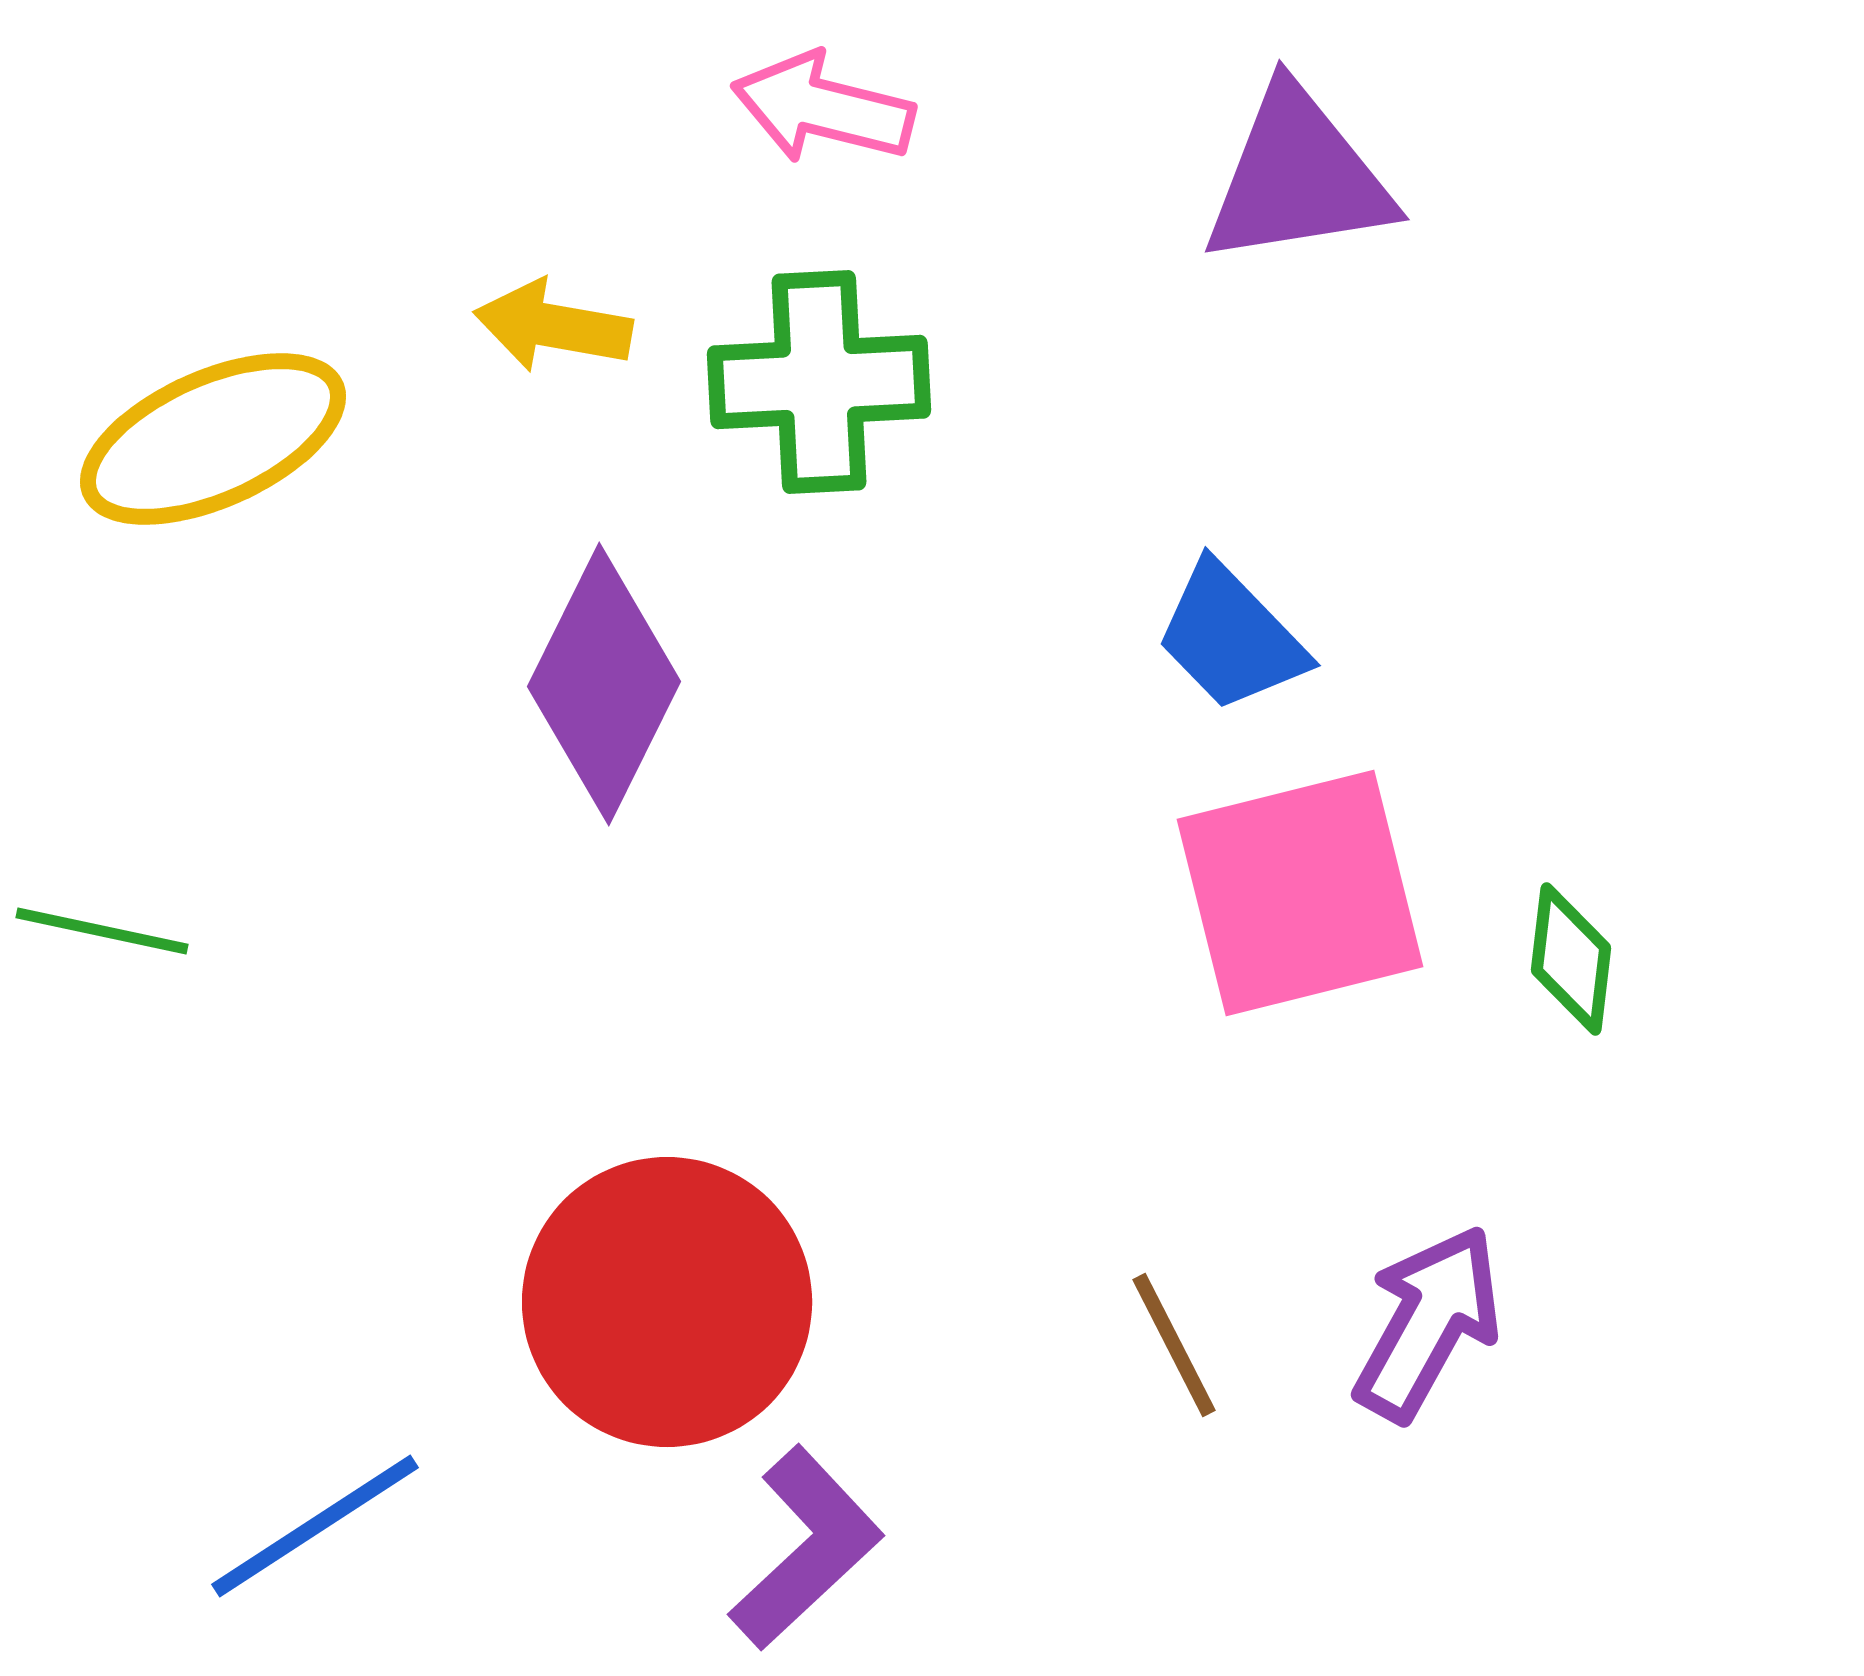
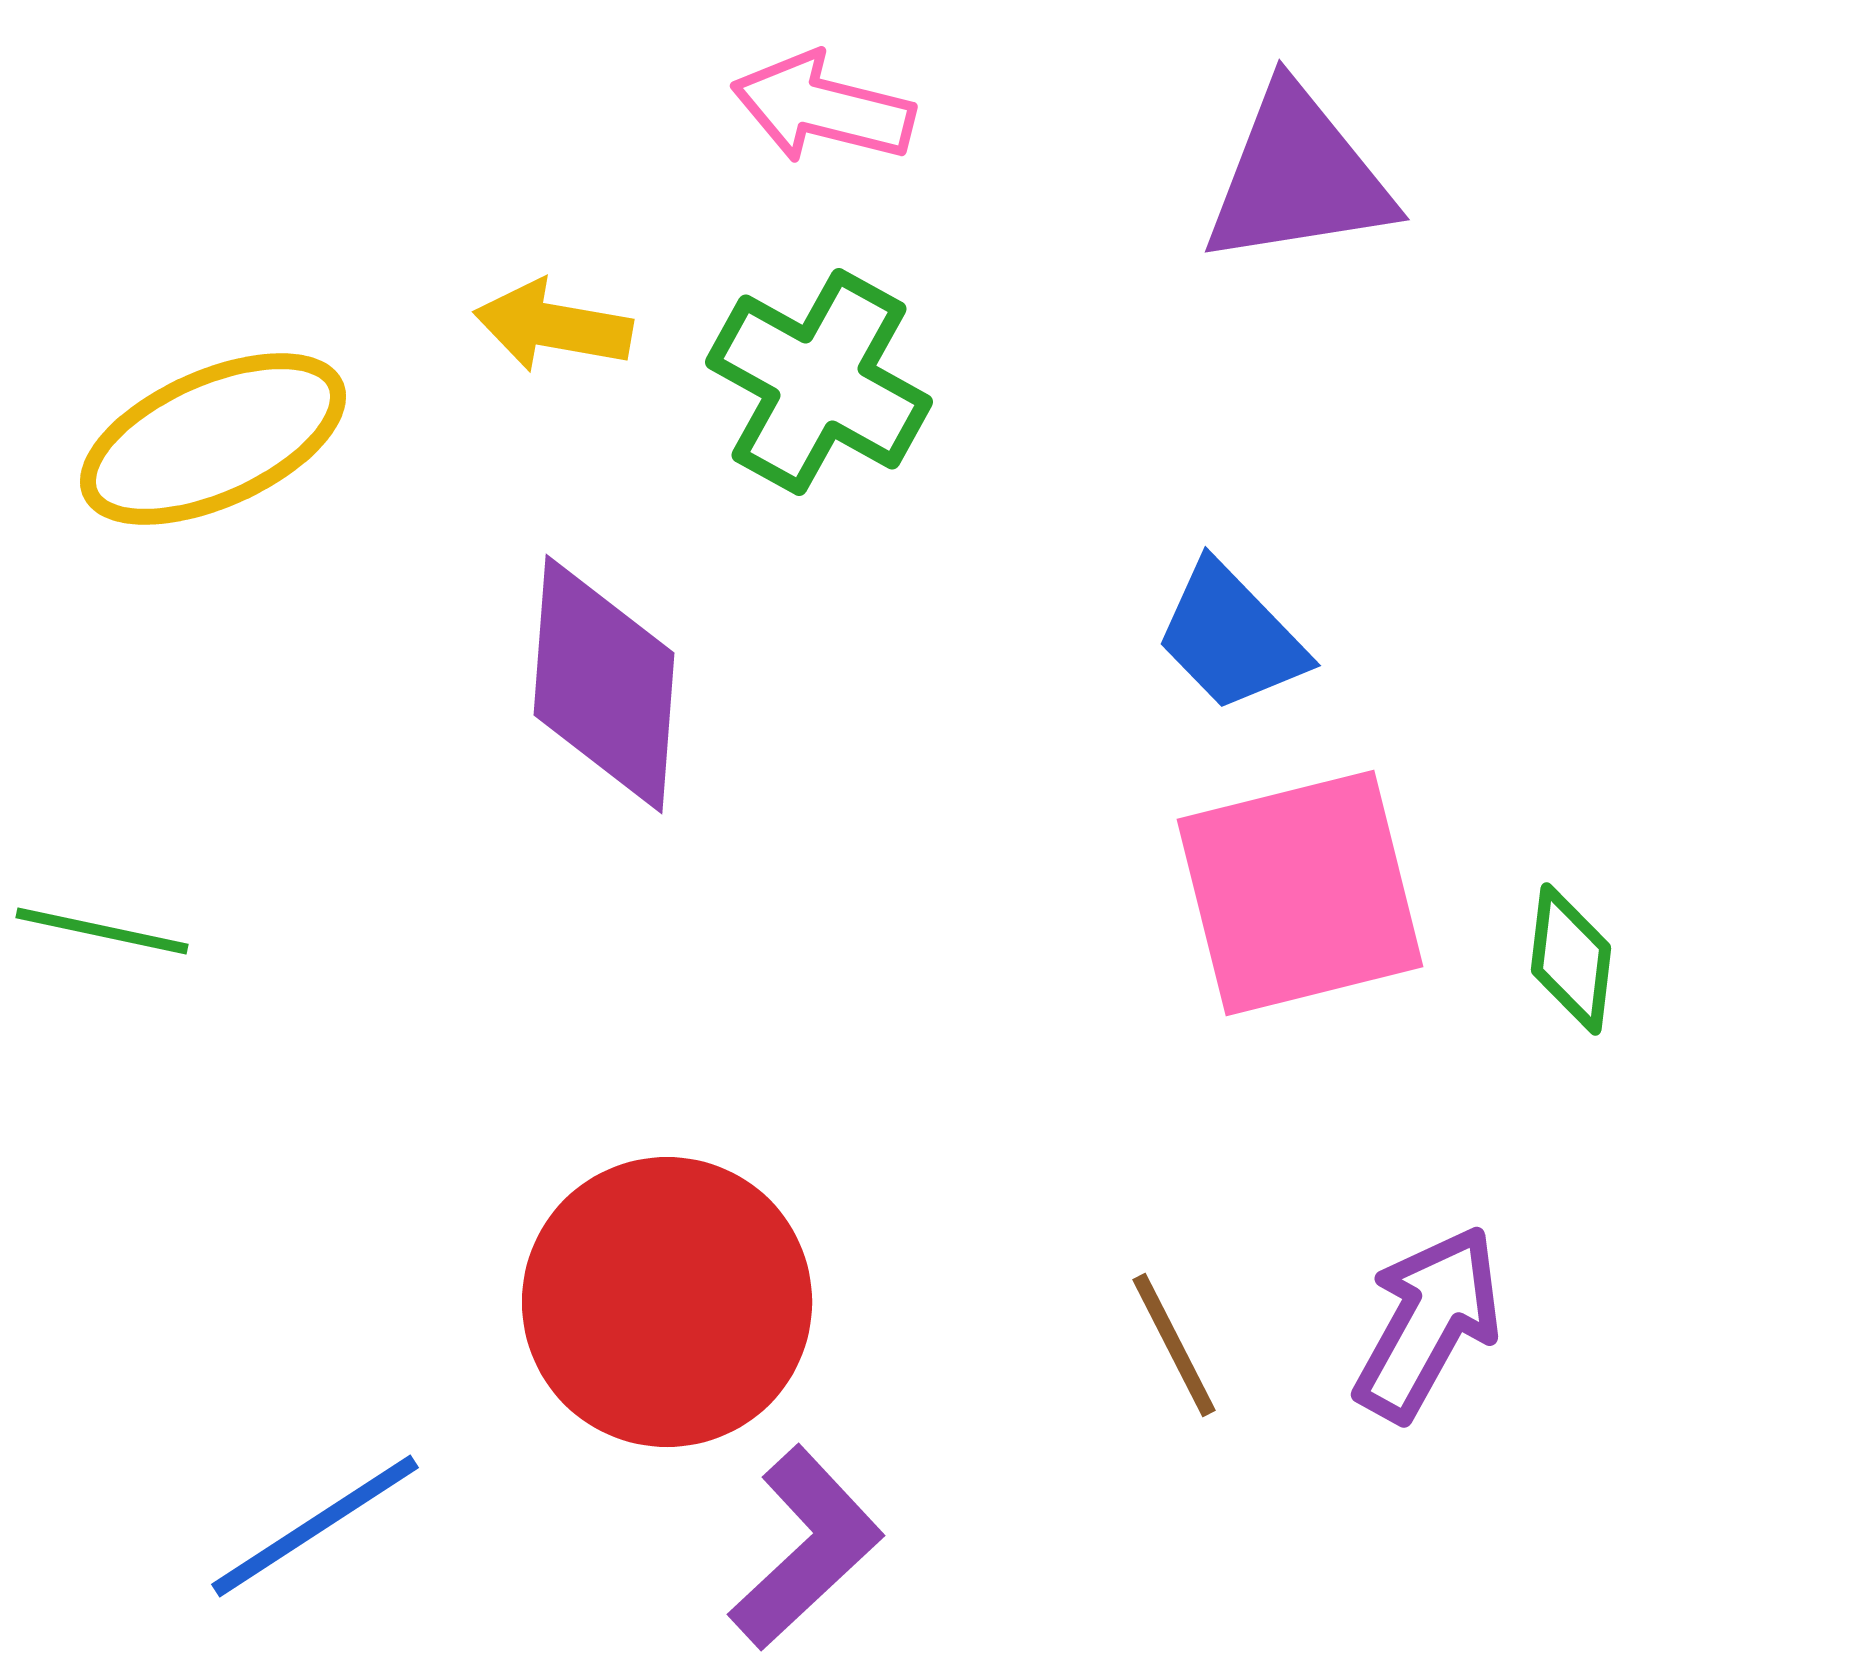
green cross: rotated 32 degrees clockwise
purple diamond: rotated 22 degrees counterclockwise
